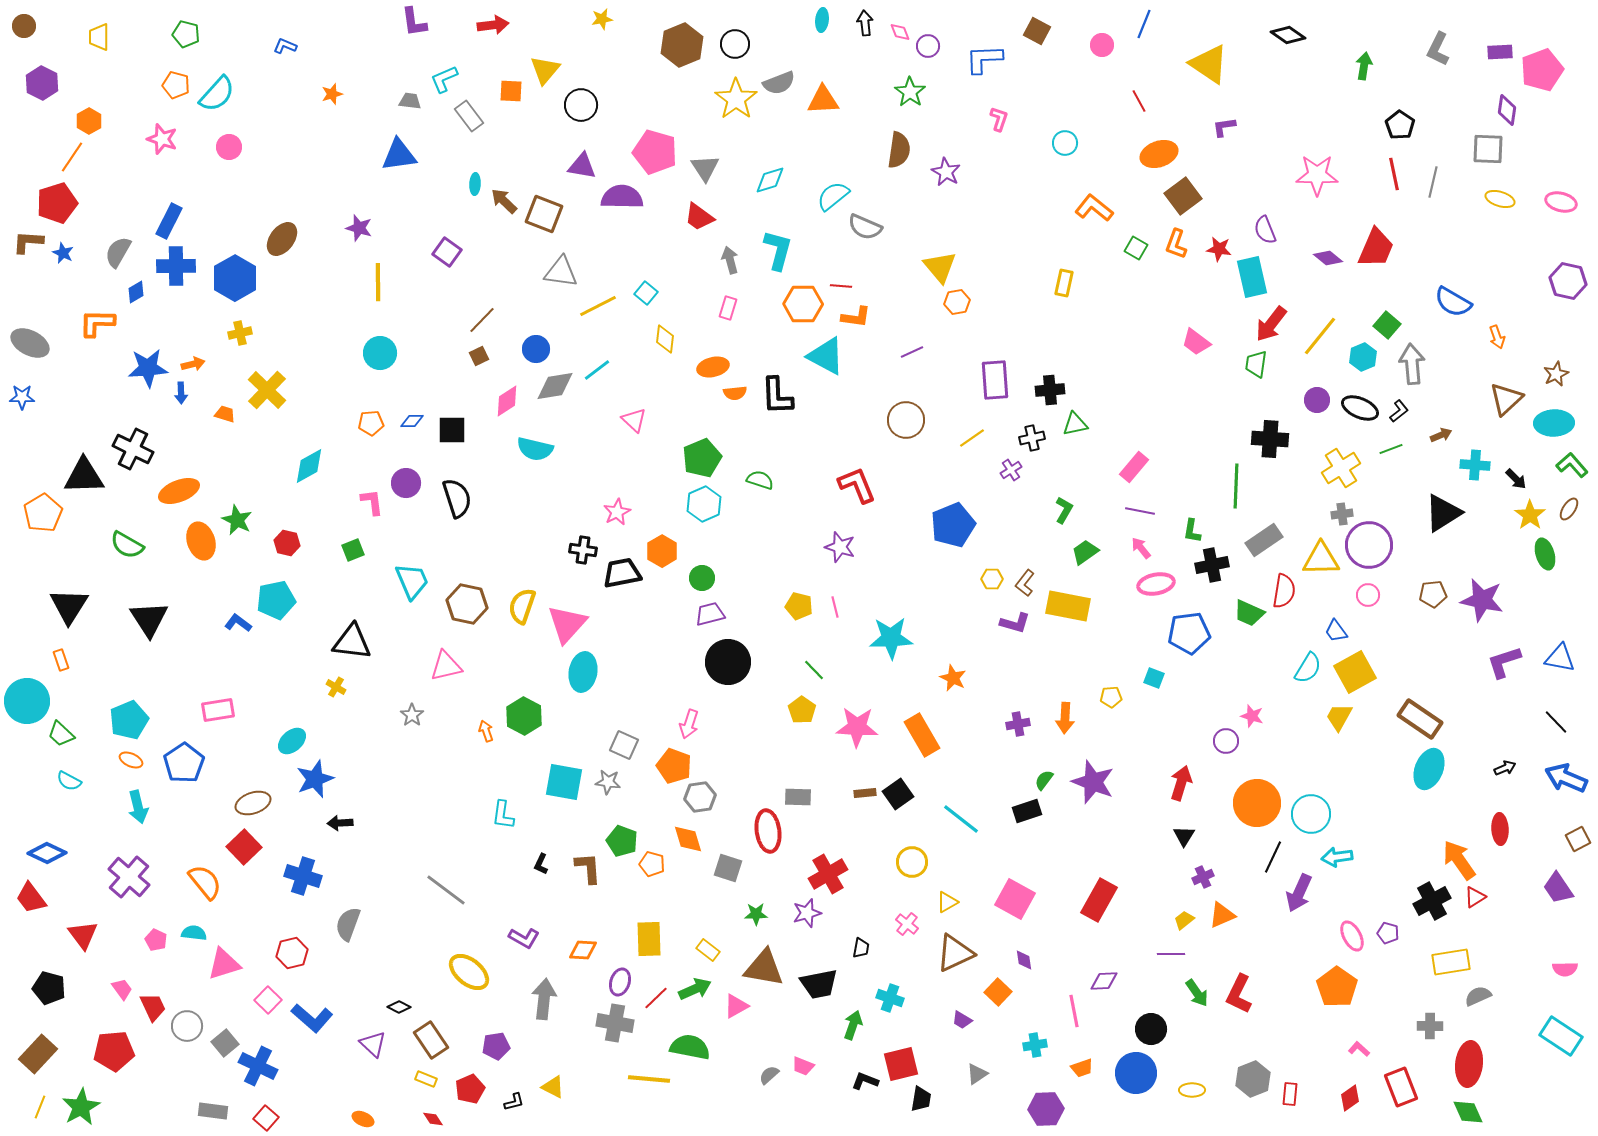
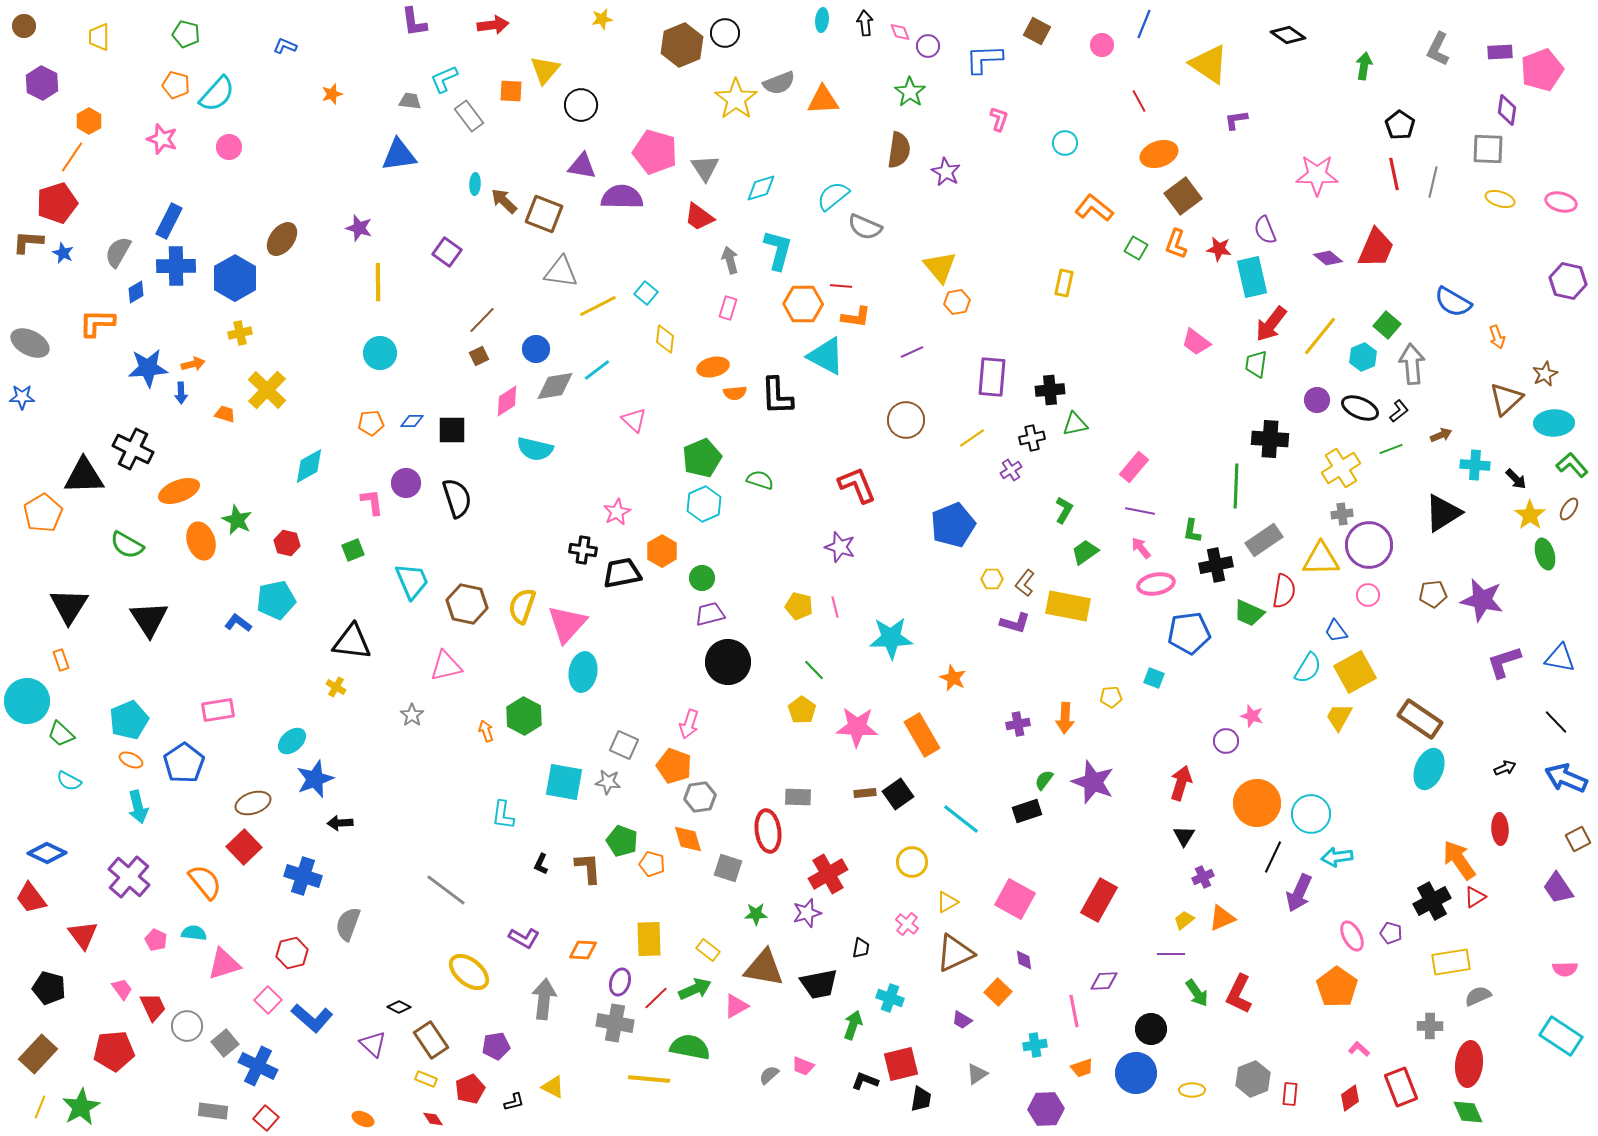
black circle at (735, 44): moved 10 px left, 11 px up
purple L-shape at (1224, 127): moved 12 px right, 7 px up
cyan diamond at (770, 180): moved 9 px left, 8 px down
brown star at (1556, 374): moved 11 px left
purple rectangle at (995, 380): moved 3 px left, 3 px up; rotated 9 degrees clockwise
black cross at (1212, 565): moved 4 px right
orange triangle at (1222, 915): moved 3 px down
purple pentagon at (1388, 933): moved 3 px right
